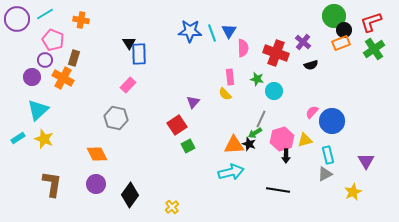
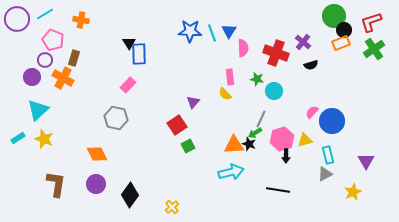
brown L-shape at (52, 184): moved 4 px right
